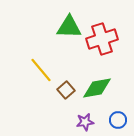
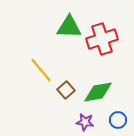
green diamond: moved 1 px right, 4 px down
purple star: rotated 18 degrees clockwise
